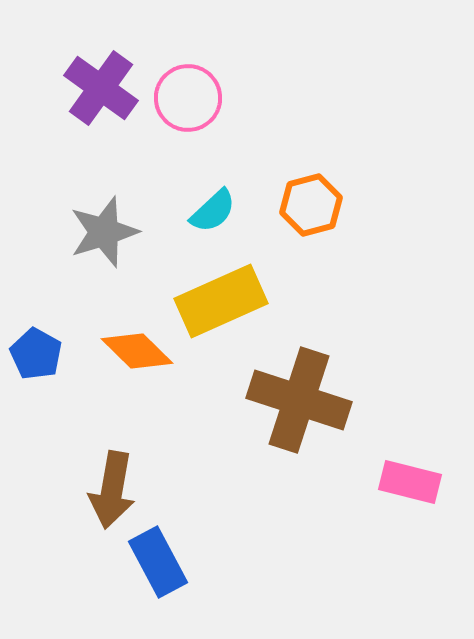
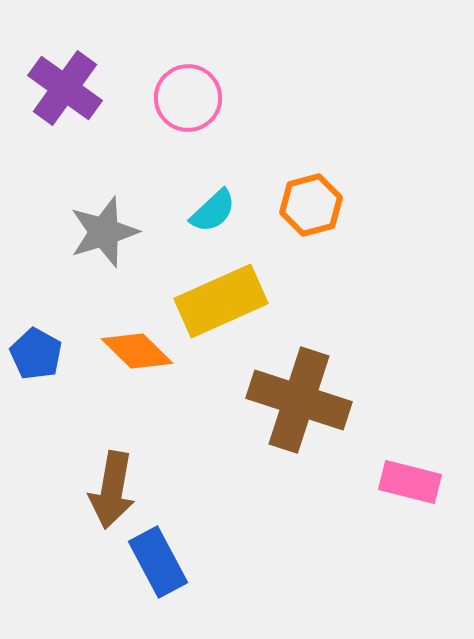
purple cross: moved 36 px left
